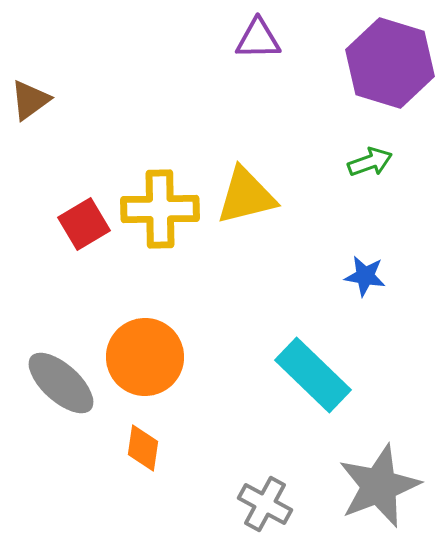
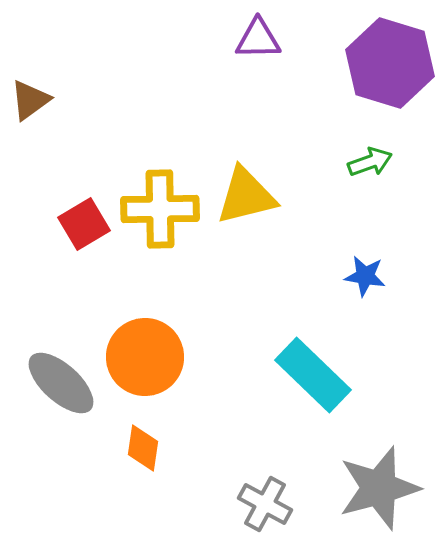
gray star: moved 2 px down; rotated 6 degrees clockwise
